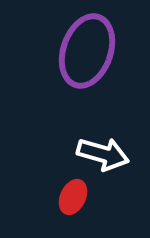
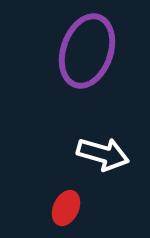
red ellipse: moved 7 px left, 11 px down
